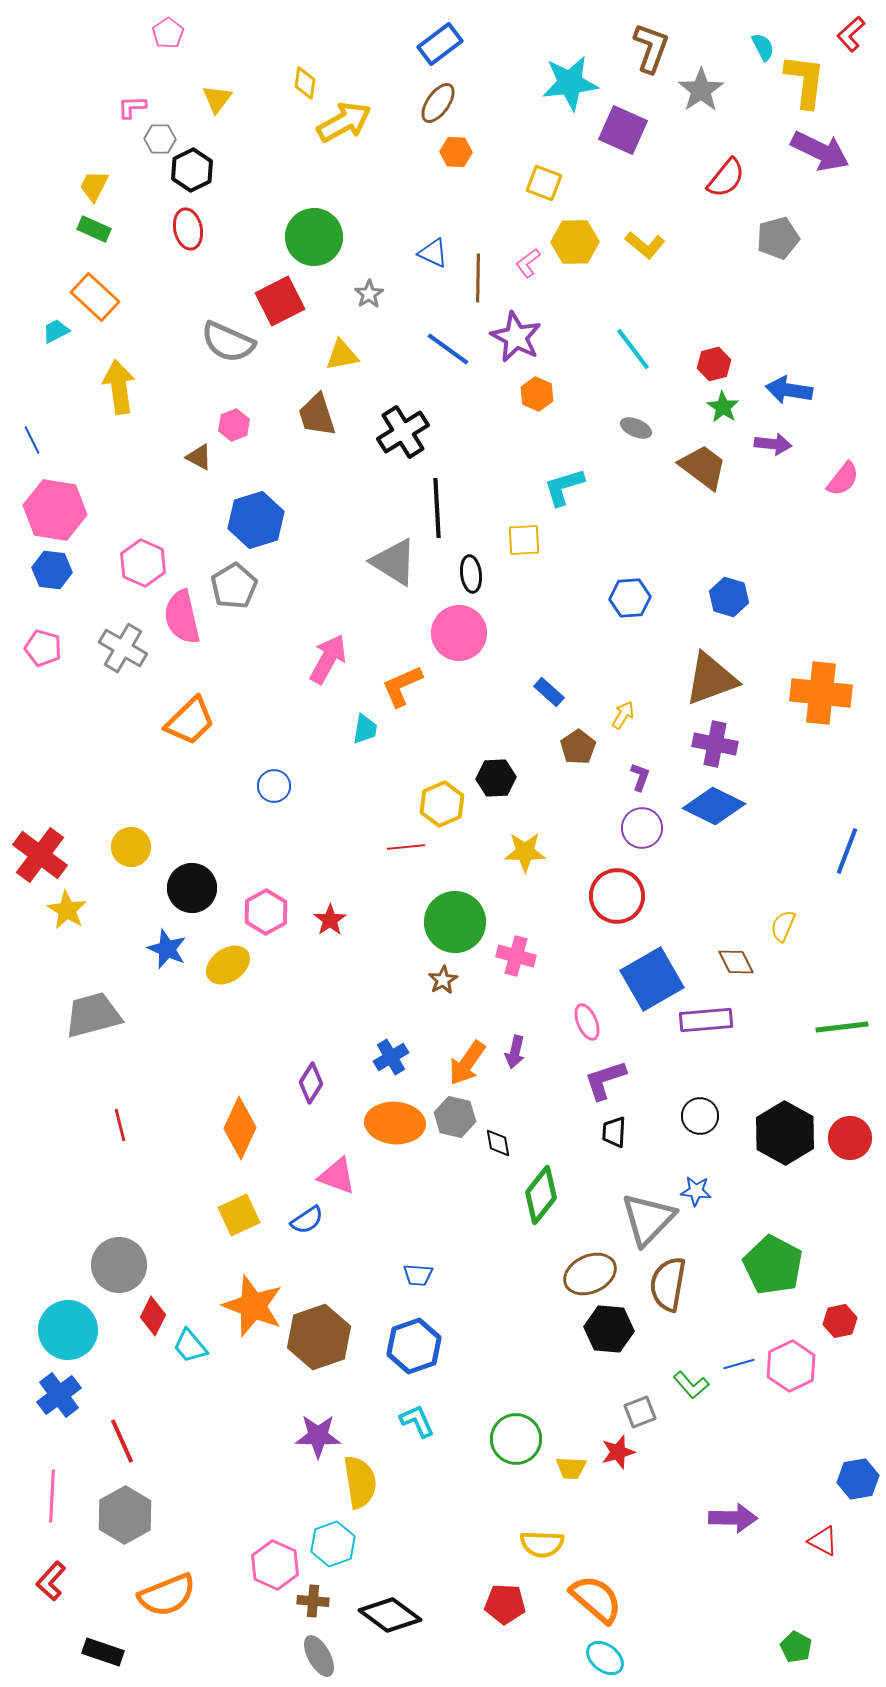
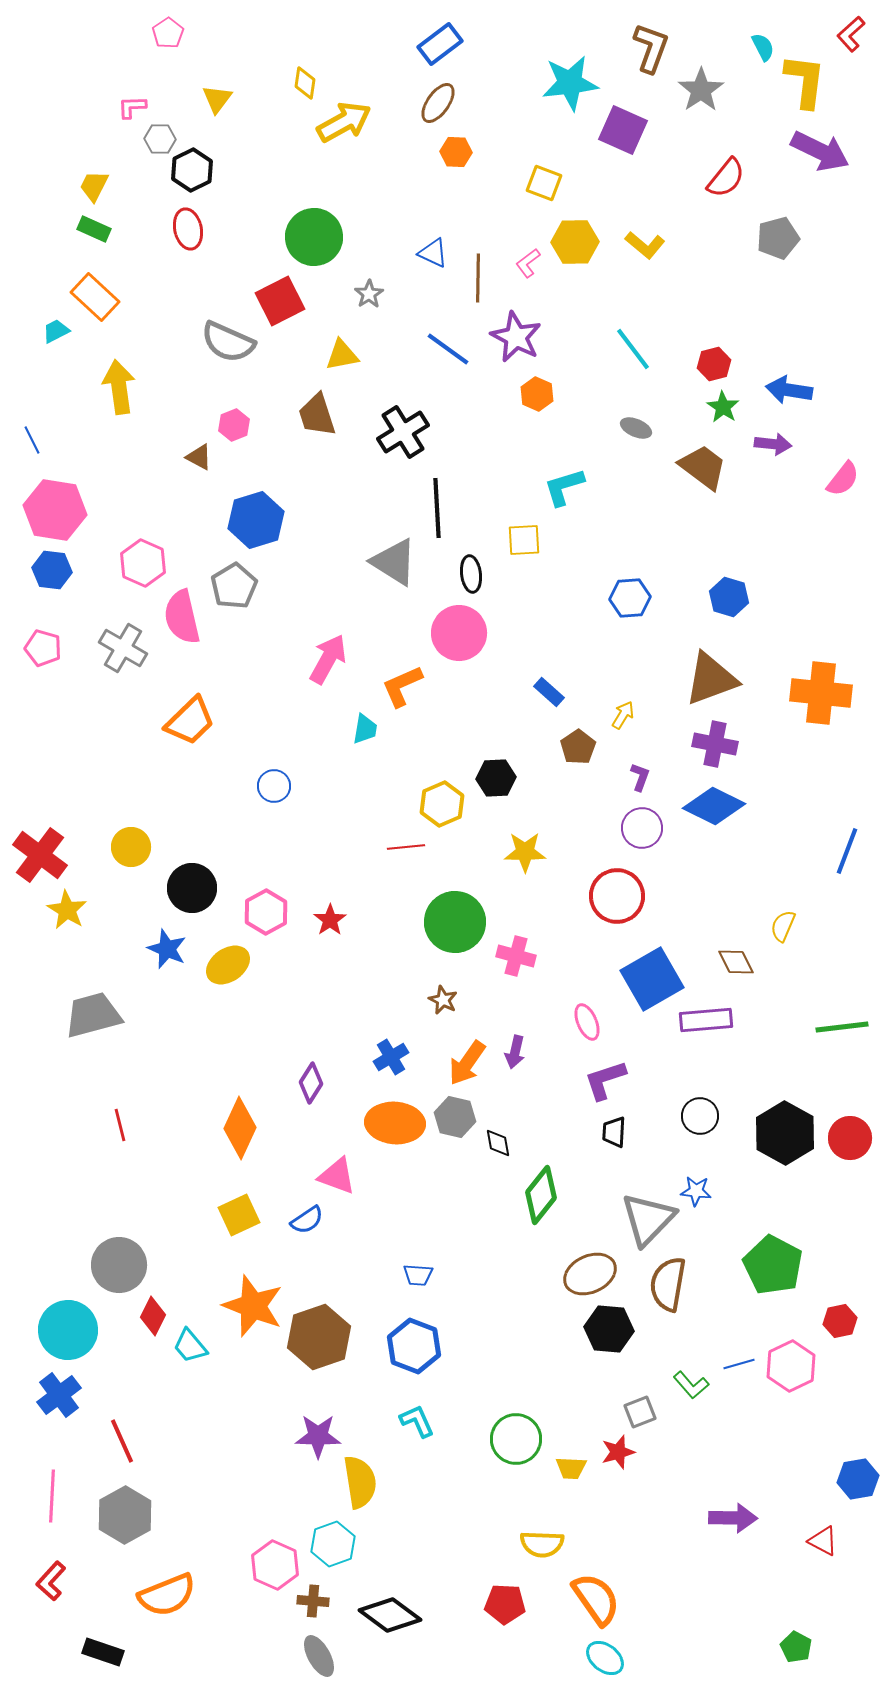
brown star at (443, 980): moved 20 px down; rotated 16 degrees counterclockwise
blue hexagon at (414, 1346): rotated 20 degrees counterclockwise
orange semicircle at (596, 1599): rotated 14 degrees clockwise
